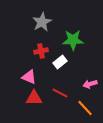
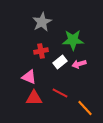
pink arrow: moved 11 px left, 20 px up
